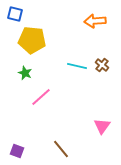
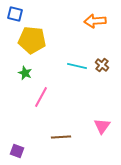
pink line: rotated 20 degrees counterclockwise
brown line: moved 12 px up; rotated 54 degrees counterclockwise
